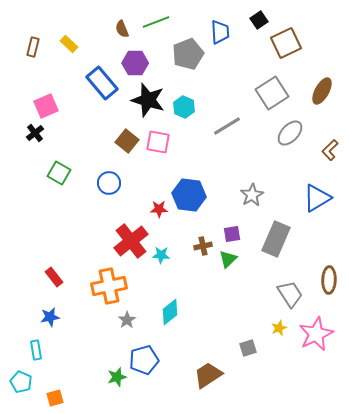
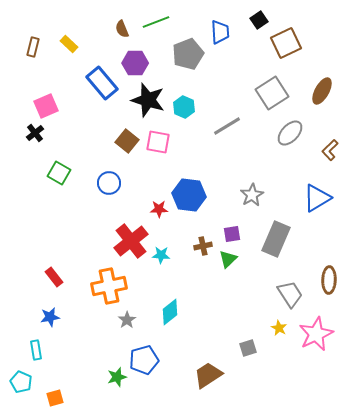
yellow star at (279, 328): rotated 21 degrees counterclockwise
